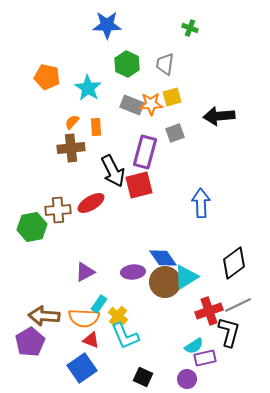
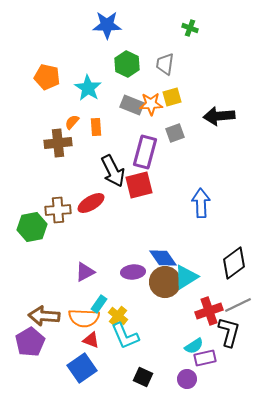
brown cross at (71, 148): moved 13 px left, 5 px up
